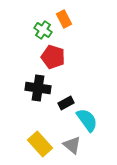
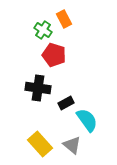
red pentagon: moved 1 px right, 2 px up
